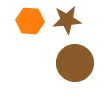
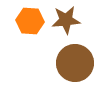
brown star: moved 1 px left
